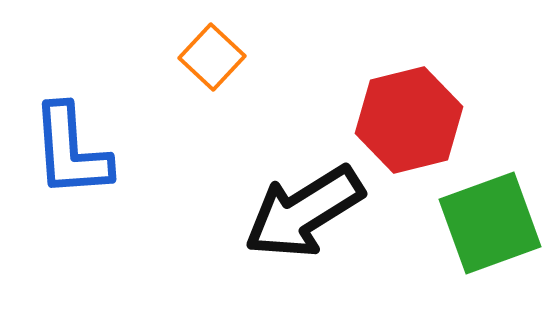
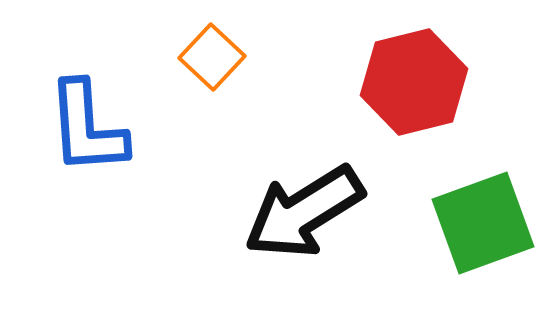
red hexagon: moved 5 px right, 38 px up
blue L-shape: moved 16 px right, 23 px up
green square: moved 7 px left
